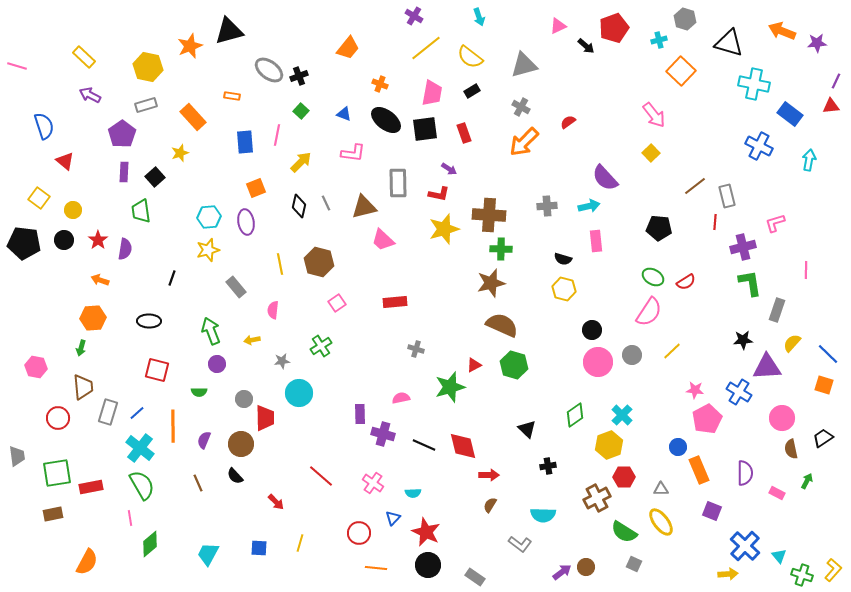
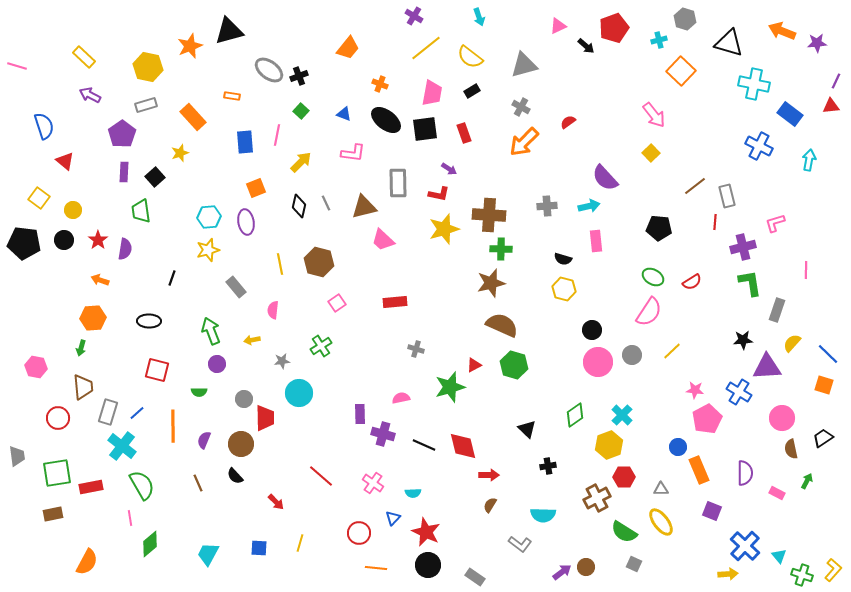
red semicircle at (686, 282): moved 6 px right
cyan cross at (140, 448): moved 18 px left, 2 px up
